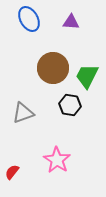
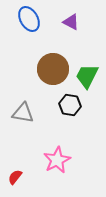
purple triangle: rotated 24 degrees clockwise
brown circle: moved 1 px down
gray triangle: rotated 30 degrees clockwise
pink star: rotated 12 degrees clockwise
red semicircle: moved 3 px right, 5 px down
